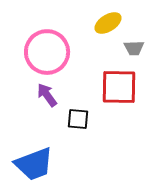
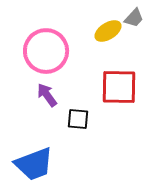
yellow ellipse: moved 8 px down
gray trapezoid: moved 30 px up; rotated 45 degrees counterclockwise
pink circle: moved 1 px left, 1 px up
